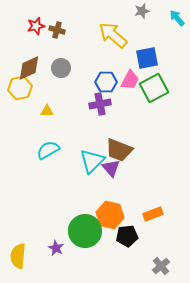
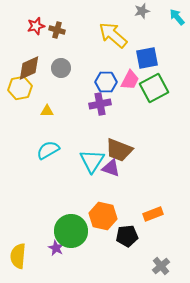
cyan arrow: moved 1 px up
cyan triangle: rotated 12 degrees counterclockwise
purple triangle: rotated 30 degrees counterclockwise
orange hexagon: moved 7 px left, 1 px down
green circle: moved 14 px left
